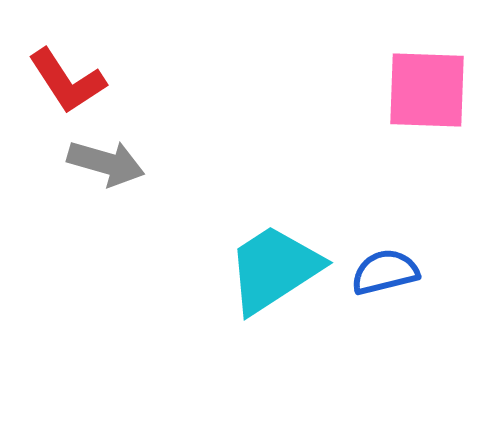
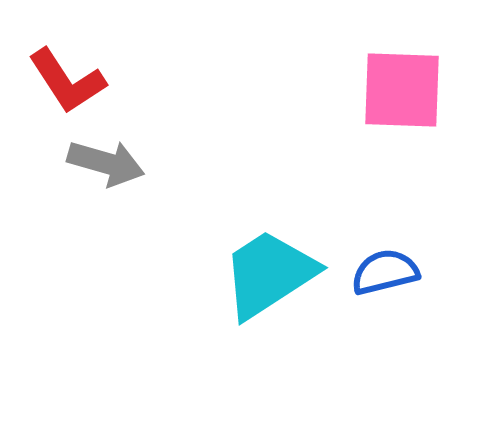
pink square: moved 25 px left
cyan trapezoid: moved 5 px left, 5 px down
